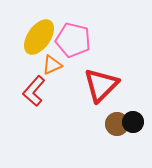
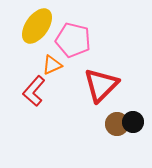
yellow ellipse: moved 2 px left, 11 px up
